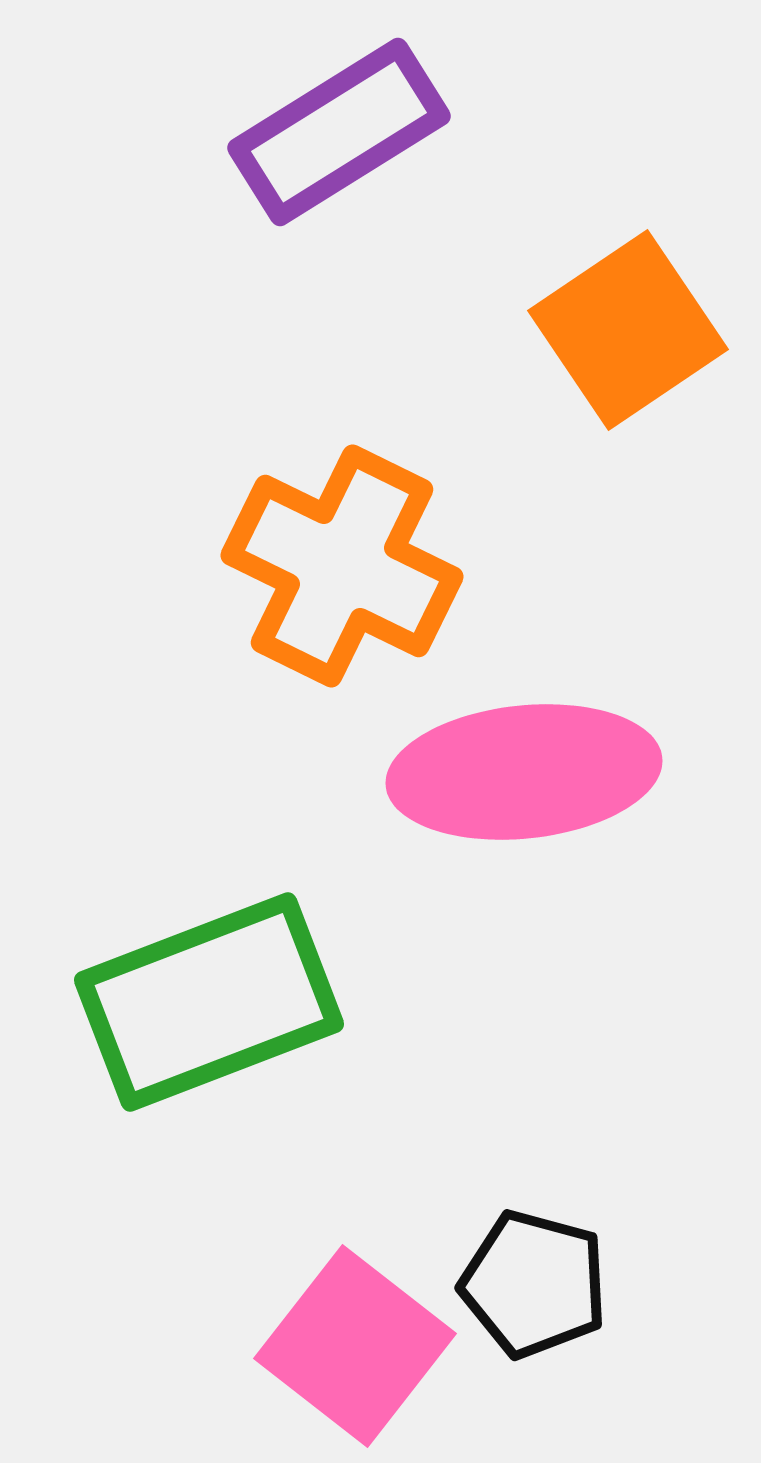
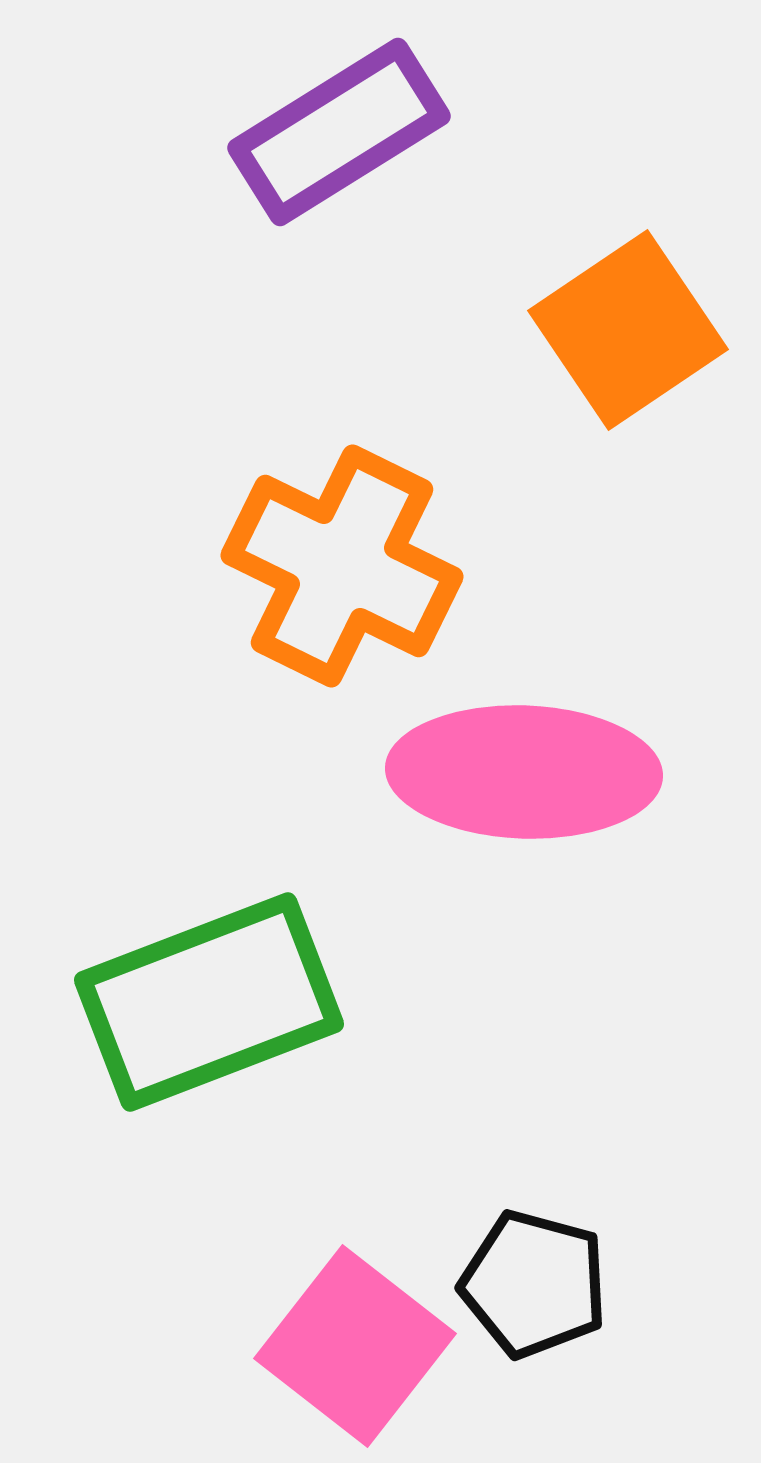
pink ellipse: rotated 8 degrees clockwise
